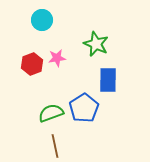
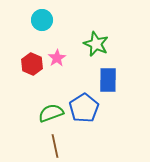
pink star: rotated 24 degrees counterclockwise
red hexagon: rotated 15 degrees counterclockwise
